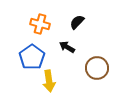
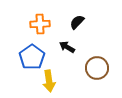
orange cross: rotated 18 degrees counterclockwise
